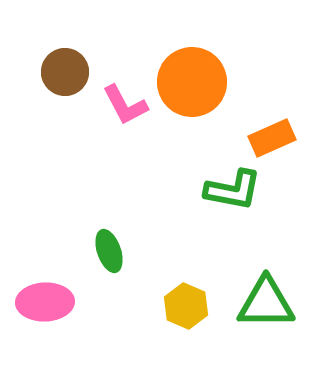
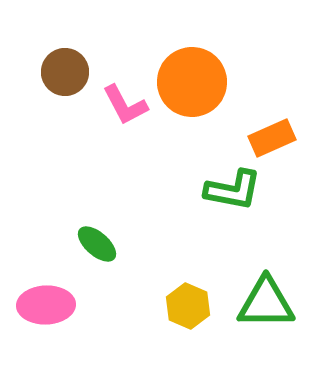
green ellipse: moved 12 px left, 7 px up; rotated 30 degrees counterclockwise
pink ellipse: moved 1 px right, 3 px down
yellow hexagon: moved 2 px right
